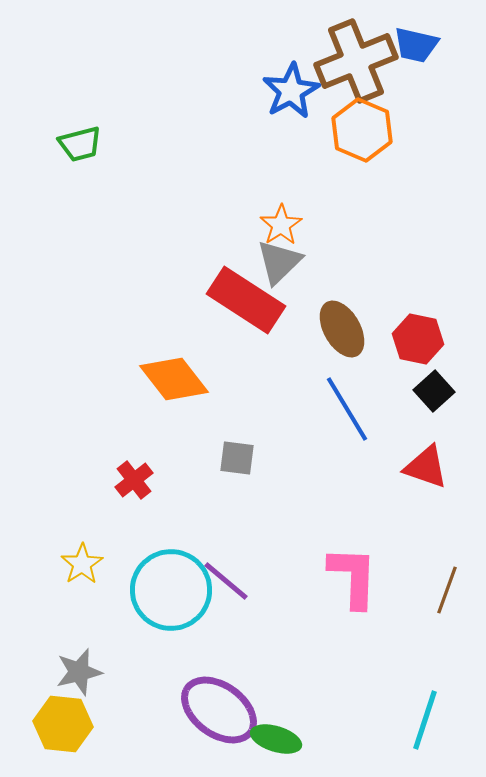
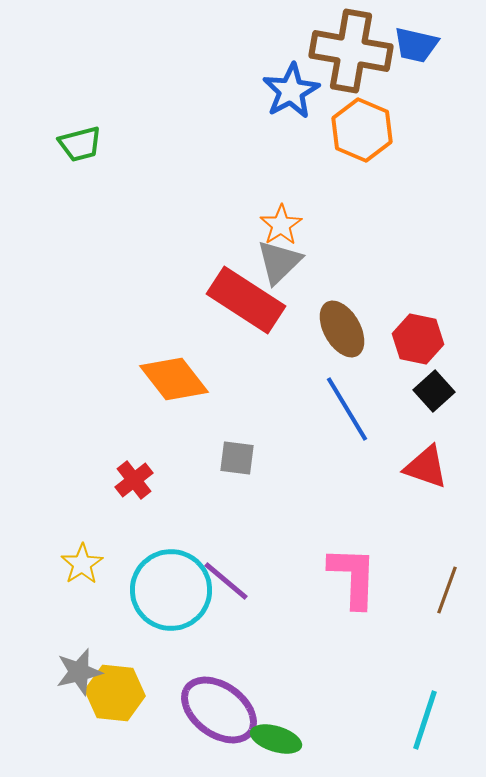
brown cross: moved 5 px left, 10 px up; rotated 32 degrees clockwise
yellow hexagon: moved 52 px right, 31 px up
